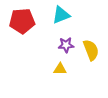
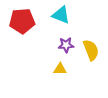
cyan triangle: rotated 42 degrees clockwise
